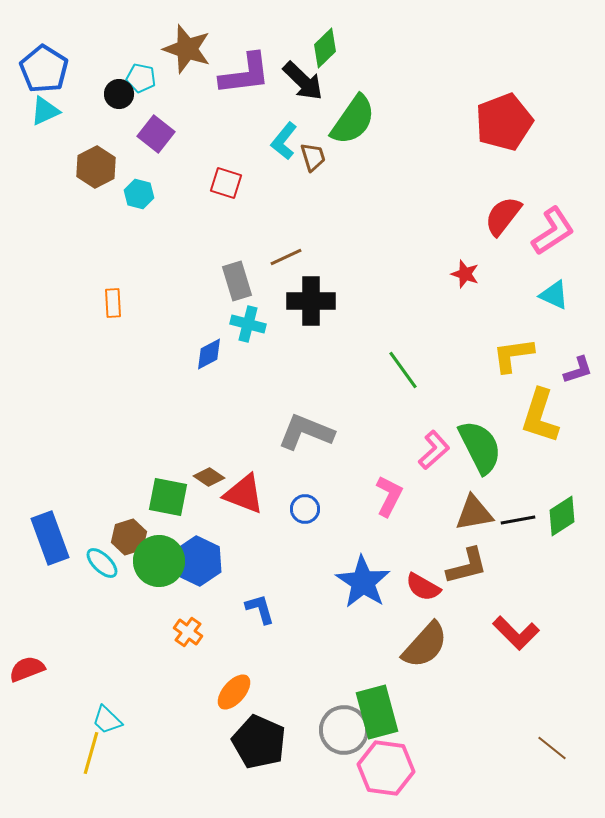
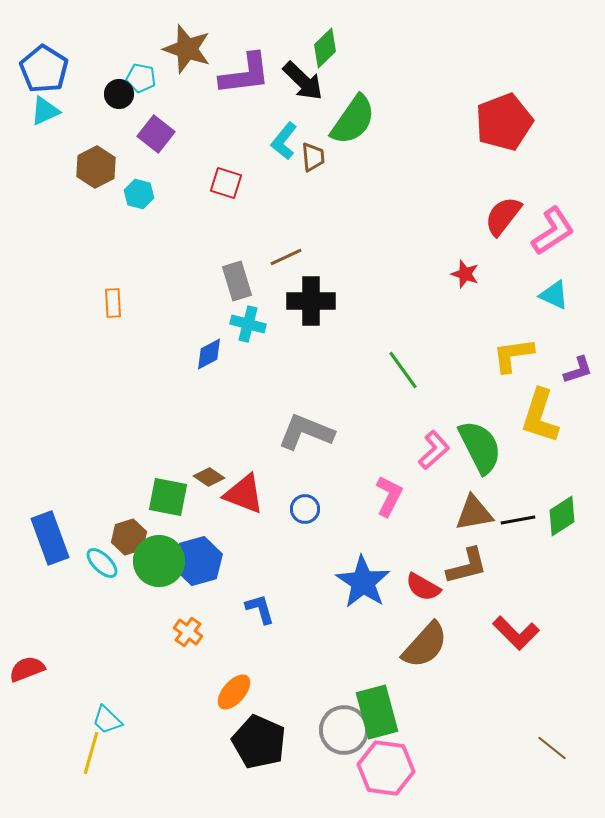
brown trapezoid at (313, 157): rotated 12 degrees clockwise
blue hexagon at (198, 561): rotated 18 degrees clockwise
